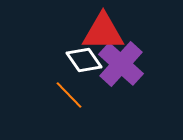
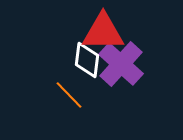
white diamond: moved 3 px right; rotated 42 degrees clockwise
